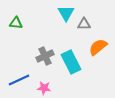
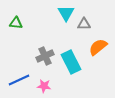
pink star: moved 2 px up
